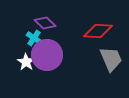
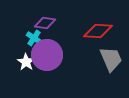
purple diamond: rotated 35 degrees counterclockwise
